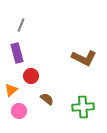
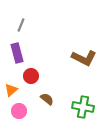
green cross: rotated 15 degrees clockwise
